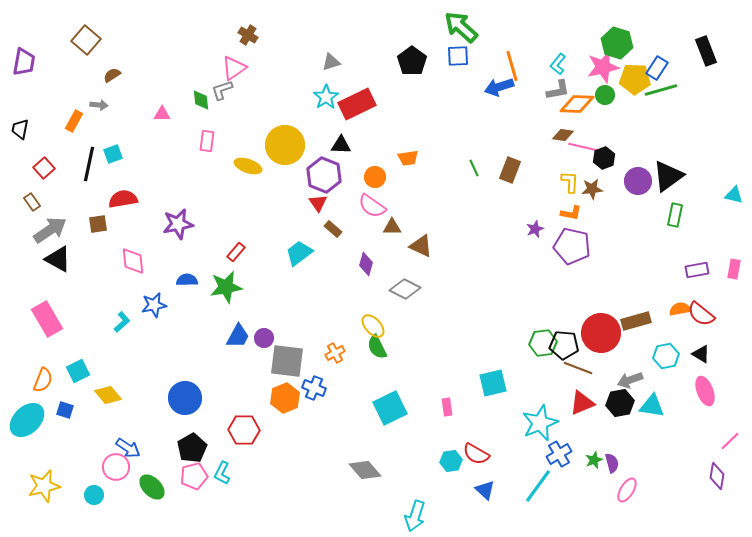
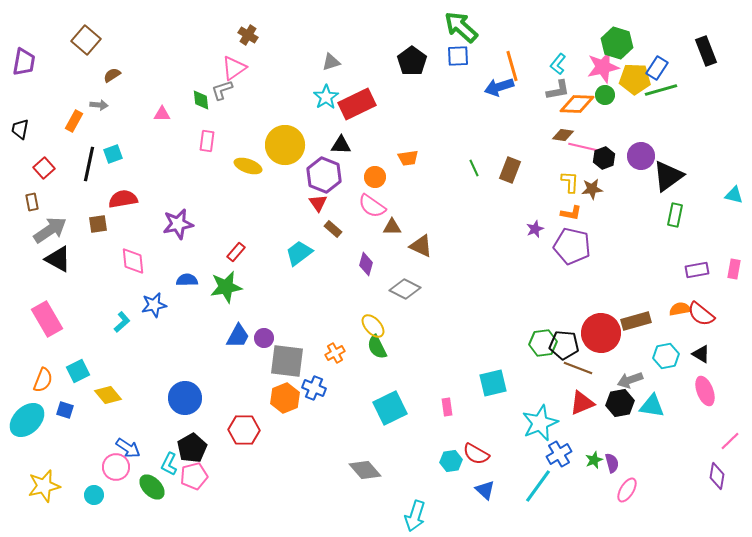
purple circle at (638, 181): moved 3 px right, 25 px up
brown rectangle at (32, 202): rotated 24 degrees clockwise
cyan L-shape at (222, 473): moved 53 px left, 9 px up
